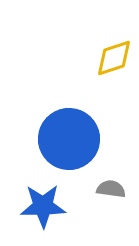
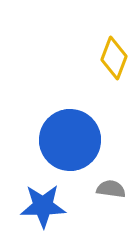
yellow diamond: rotated 51 degrees counterclockwise
blue circle: moved 1 px right, 1 px down
